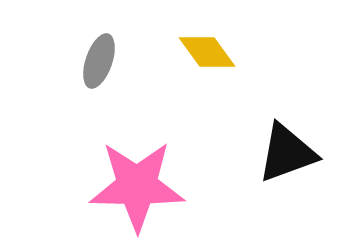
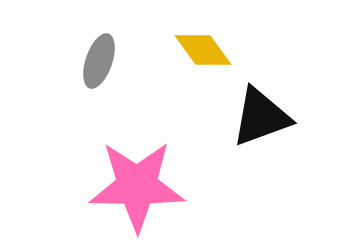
yellow diamond: moved 4 px left, 2 px up
black triangle: moved 26 px left, 36 px up
